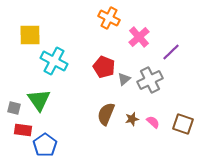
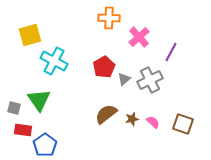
orange cross: rotated 25 degrees counterclockwise
yellow square: rotated 15 degrees counterclockwise
purple line: rotated 18 degrees counterclockwise
red pentagon: rotated 20 degrees clockwise
brown semicircle: rotated 30 degrees clockwise
